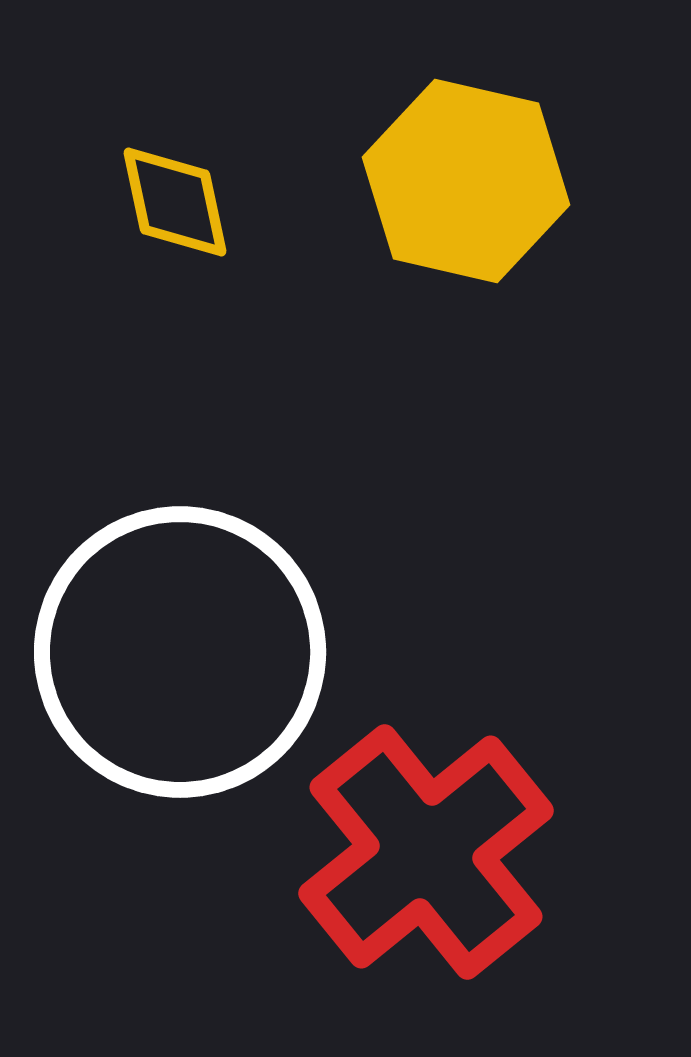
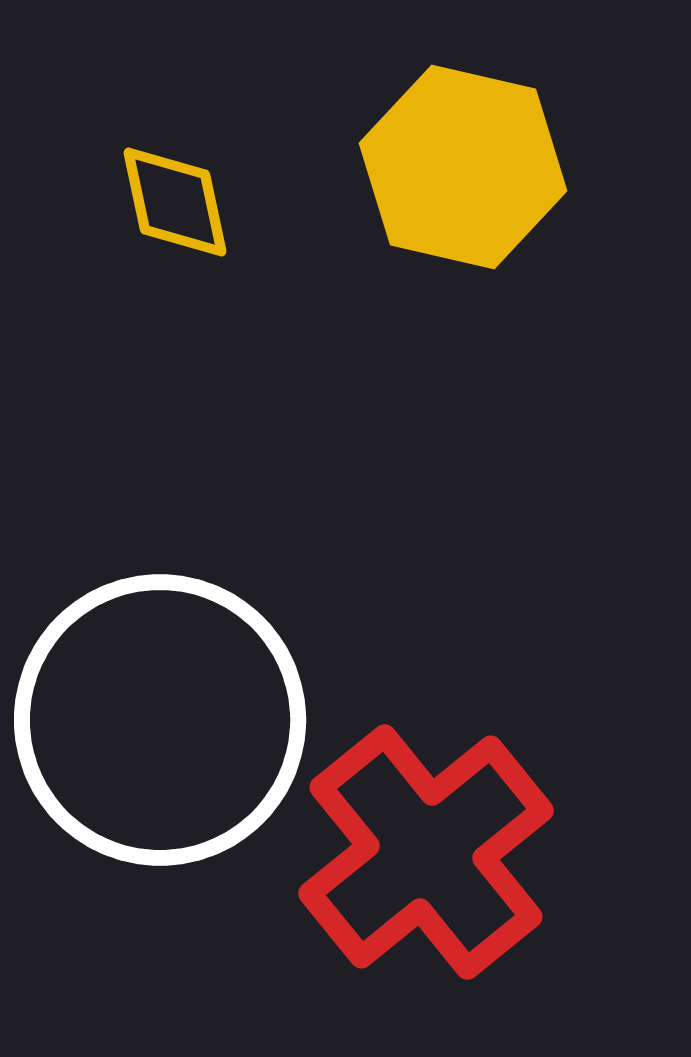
yellow hexagon: moved 3 px left, 14 px up
white circle: moved 20 px left, 68 px down
